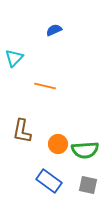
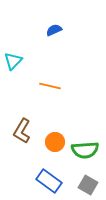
cyan triangle: moved 1 px left, 3 px down
orange line: moved 5 px right
brown L-shape: rotated 20 degrees clockwise
orange circle: moved 3 px left, 2 px up
gray square: rotated 18 degrees clockwise
